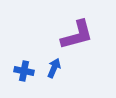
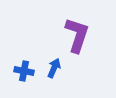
purple L-shape: rotated 57 degrees counterclockwise
